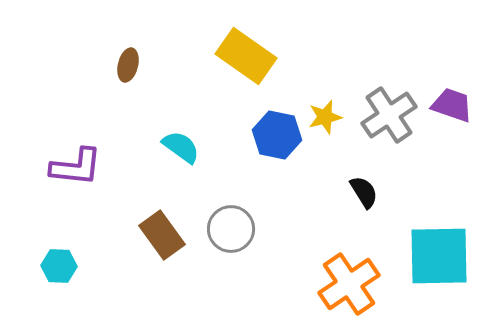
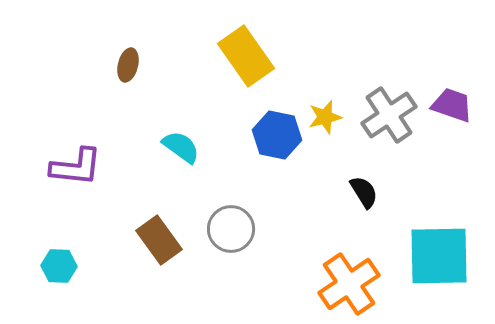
yellow rectangle: rotated 20 degrees clockwise
brown rectangle: moved 3 px left, 5 px down
